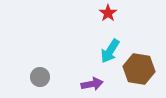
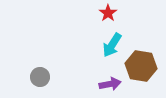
cyan arrow: moved 2 px right, 6 px up
brown hexagon: moved 2 px right, 3 px up
purple arrow: moved 18 px right
